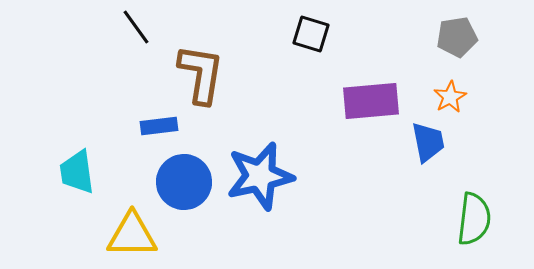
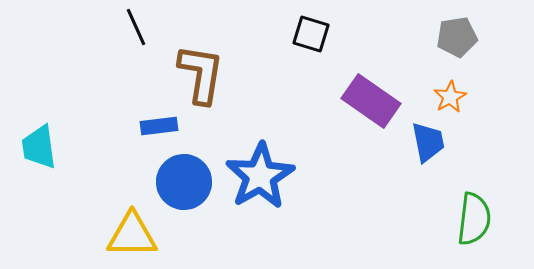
black line: rotated 12 degrees clockwise
purple rectangle: rotated 40 degrees clockwise
cyan trapezoid: moved 38 px left, 25 px up
blue star: rotated 18 degrees counterclockwise
